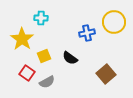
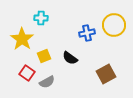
yellow circle: moved 3 px down
brown square: rotated 12 degrees clockwise
